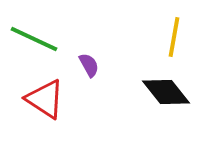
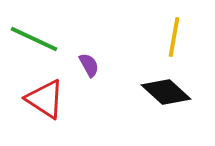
black diamond: rotated 9 degrees counterclockwise
